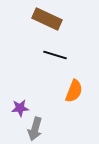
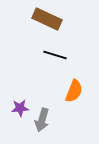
gray arrow: moved 7 px right, 9 px up
